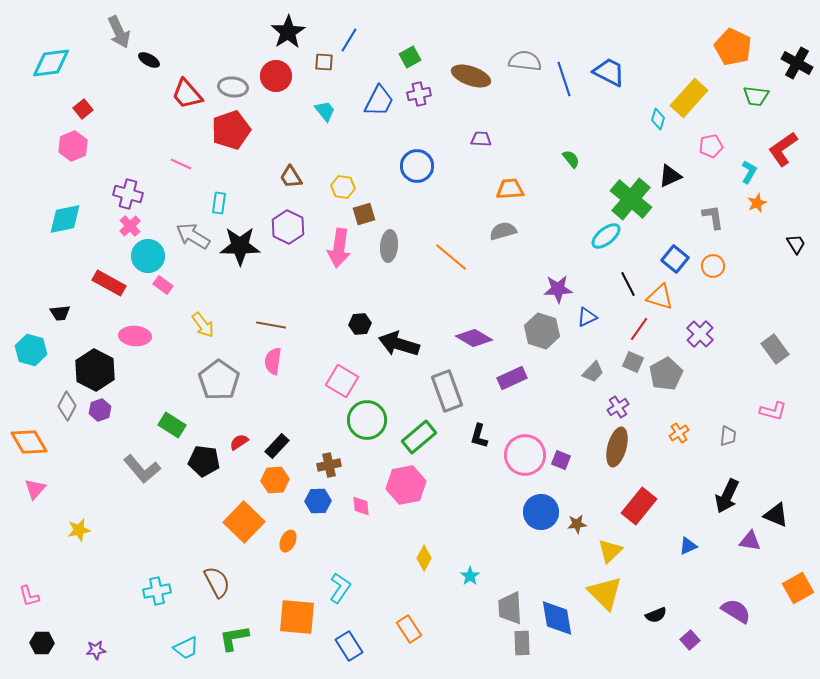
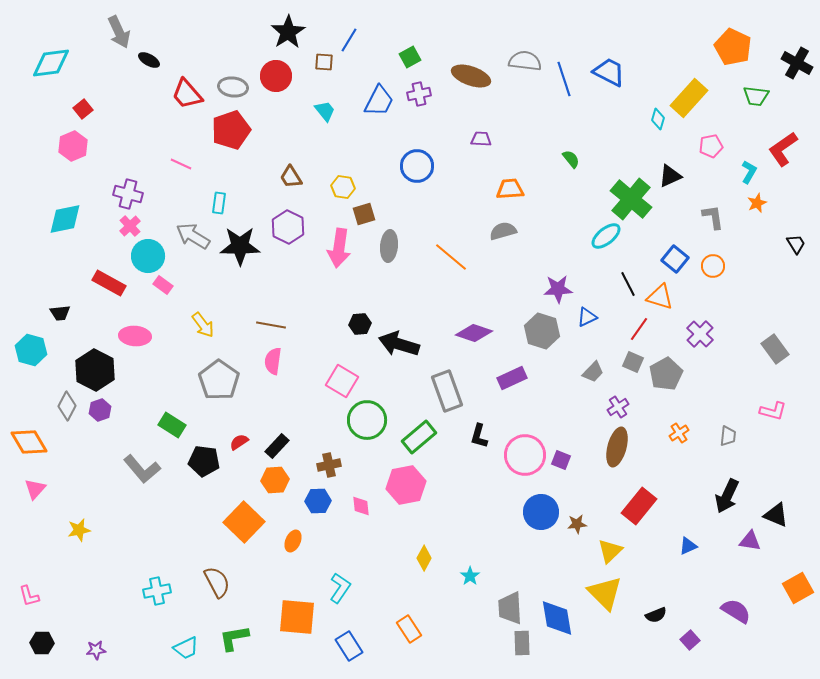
purple diamond at (474, 338): moved 5 px up; rotated 12 degrees counterclockwise
orange ellipse at (288, 541): moved 5 px right
